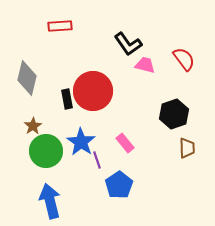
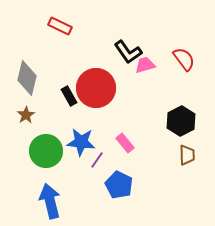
red rectangle: rotated 30 degrees clockwise
black L-shape: moved 8 px down
pink trapezoid: rotated 30 degrees counterclockwise
red circle: moved 3 px right, 3 px up
black rectangle: moved 2 px right, 3 px up; rotated 18 degrees counterclockwise
black hexagon: moved 7 px right, 7 px down; rotated 8 degrees counterclockwise
brown star: moved 7 px left, 11 px up
blue star: rotated 28 degrees counterclockwise
brown trapezoid: moved 7 px down
purple line: rotated 54 degrees clockwise
blue pentagon: rotated 12 degrees counterclockwise
